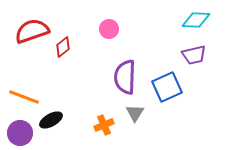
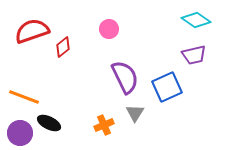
cyan diamond: rotated 32 degrees clockwise
purple semicircle: rotated 152 degrees clockwise
black ellipse: moved 2 px left, 3 px down; rotated 55 degrees clockwise
